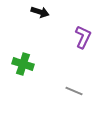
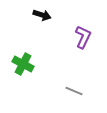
black arrow: moved 2 px right, 3 px down
green cross: rotated 10 degrees clockwise
